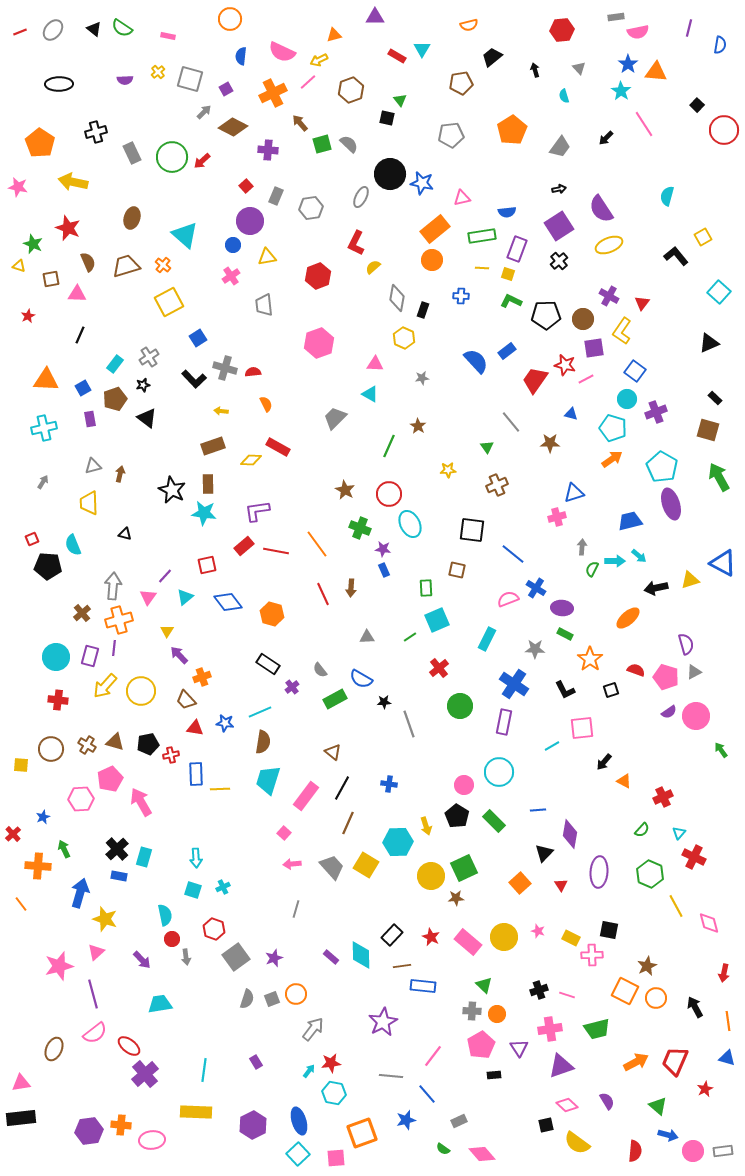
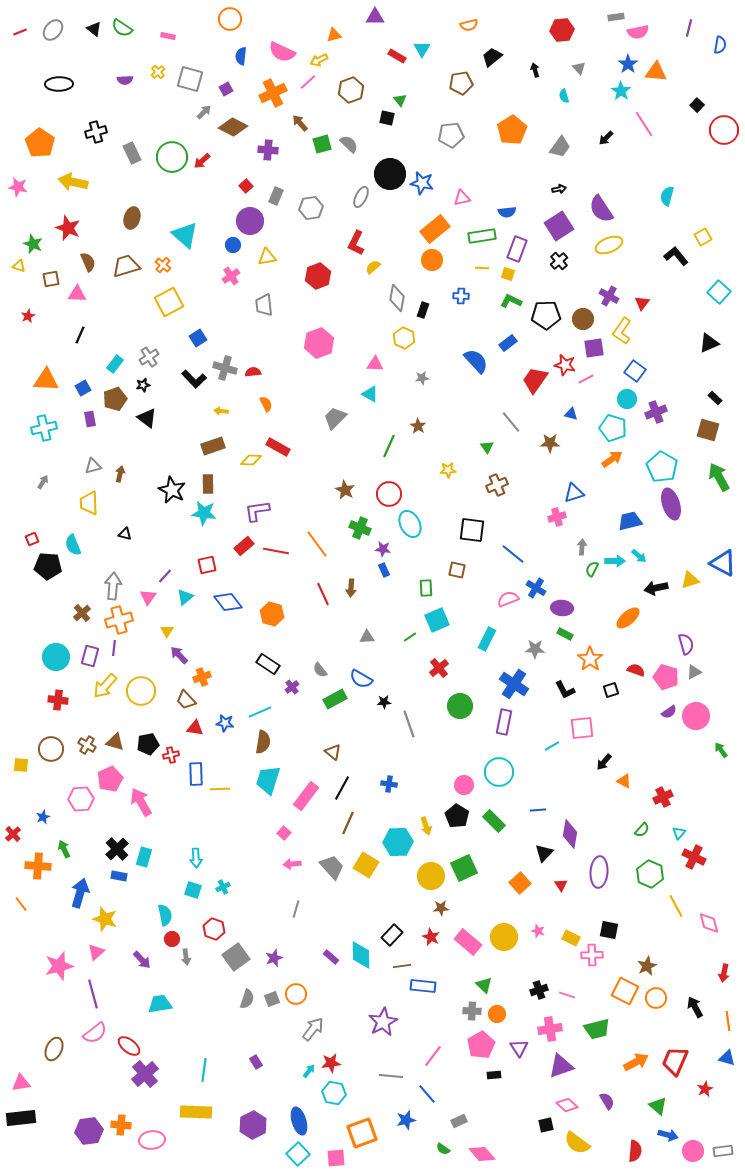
blue rectangle at (507, 351): moved 1 px right, 8 px up
brown star at (456, 898): moved 15 px left, 10 px down
